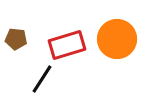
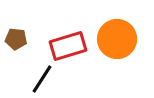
red rectangle: moved 1 px right, 1 px down
